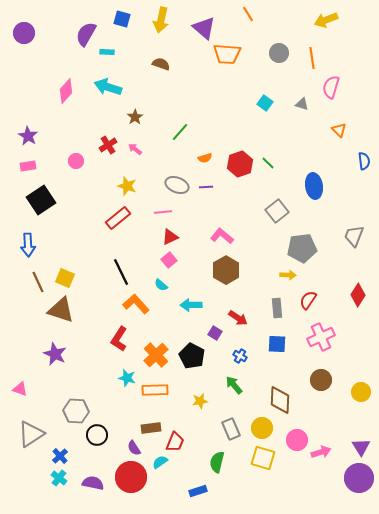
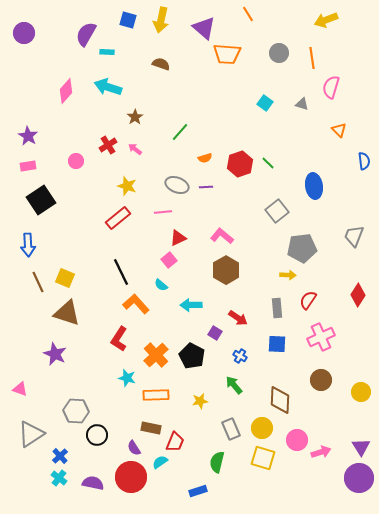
blue square at (122, 19): moved 6 px right, 1 px down
red triangle at (170, 237): moved 8 px right, 1 px down
brown triangle at (61, 310): moved 6 px right, 3 px down
orange rectangle at (155, 390): moved 1 px right, 5 px down
brown rectangle at (151, 428): rotated 18 degrees clockwise
